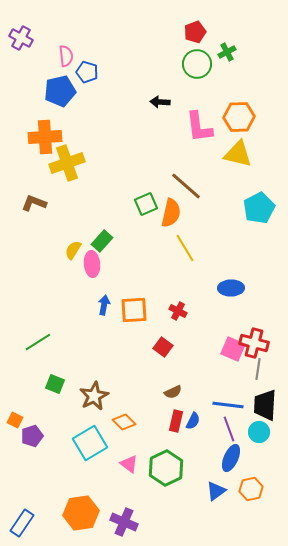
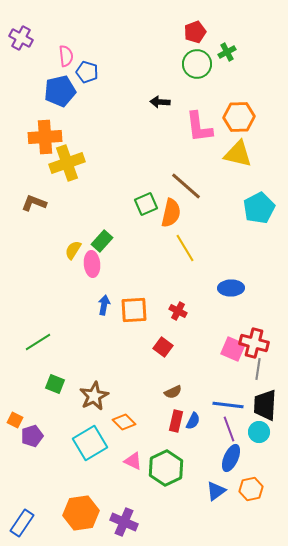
pink triangle at (129, 464): moved 4 px right, 3 px up; rotated 12 degrees counterclockwise
